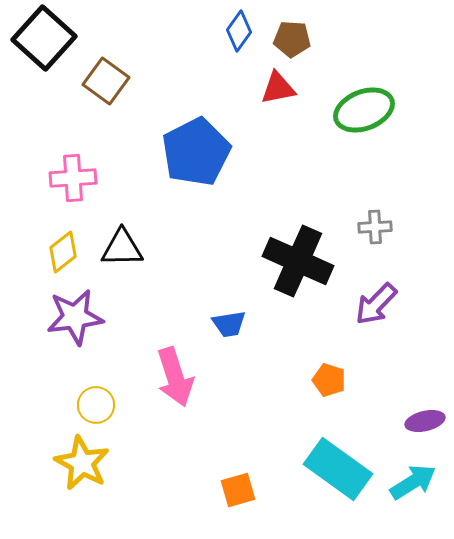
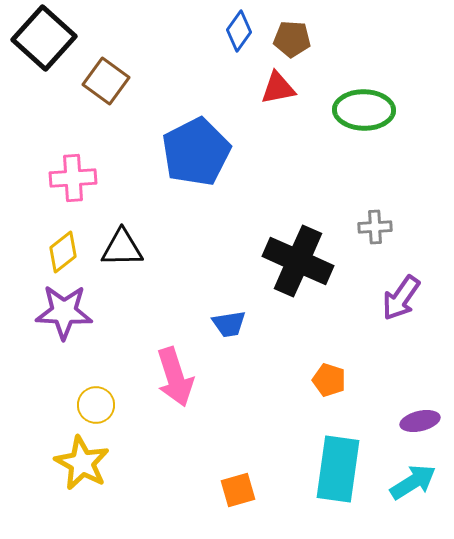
green ellipse: rotated 22 degrees clockwise
purple arrow: moved 25 px right, 6 px up; rotated 9 degrees counterclockwise
purple star: moved 11 px left, 5 px up; rotated 10 degrees clockwise
purple ellipse: moved 5 px left
cyan rectangle: rotated 62 degrees clockwise
